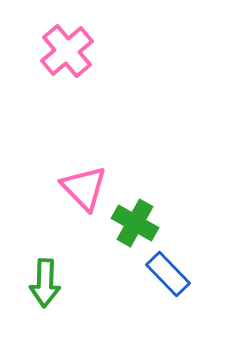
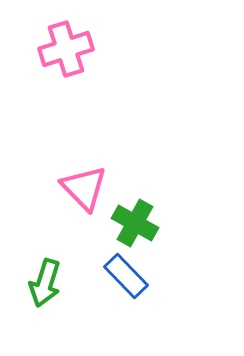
pink cross: moved 1 px left, 2 px up; rotated 22 degrees clockwise
blue rectangle: moved 42 px left, 2 px down
green arrow: rotated 15 degrees clockwise
